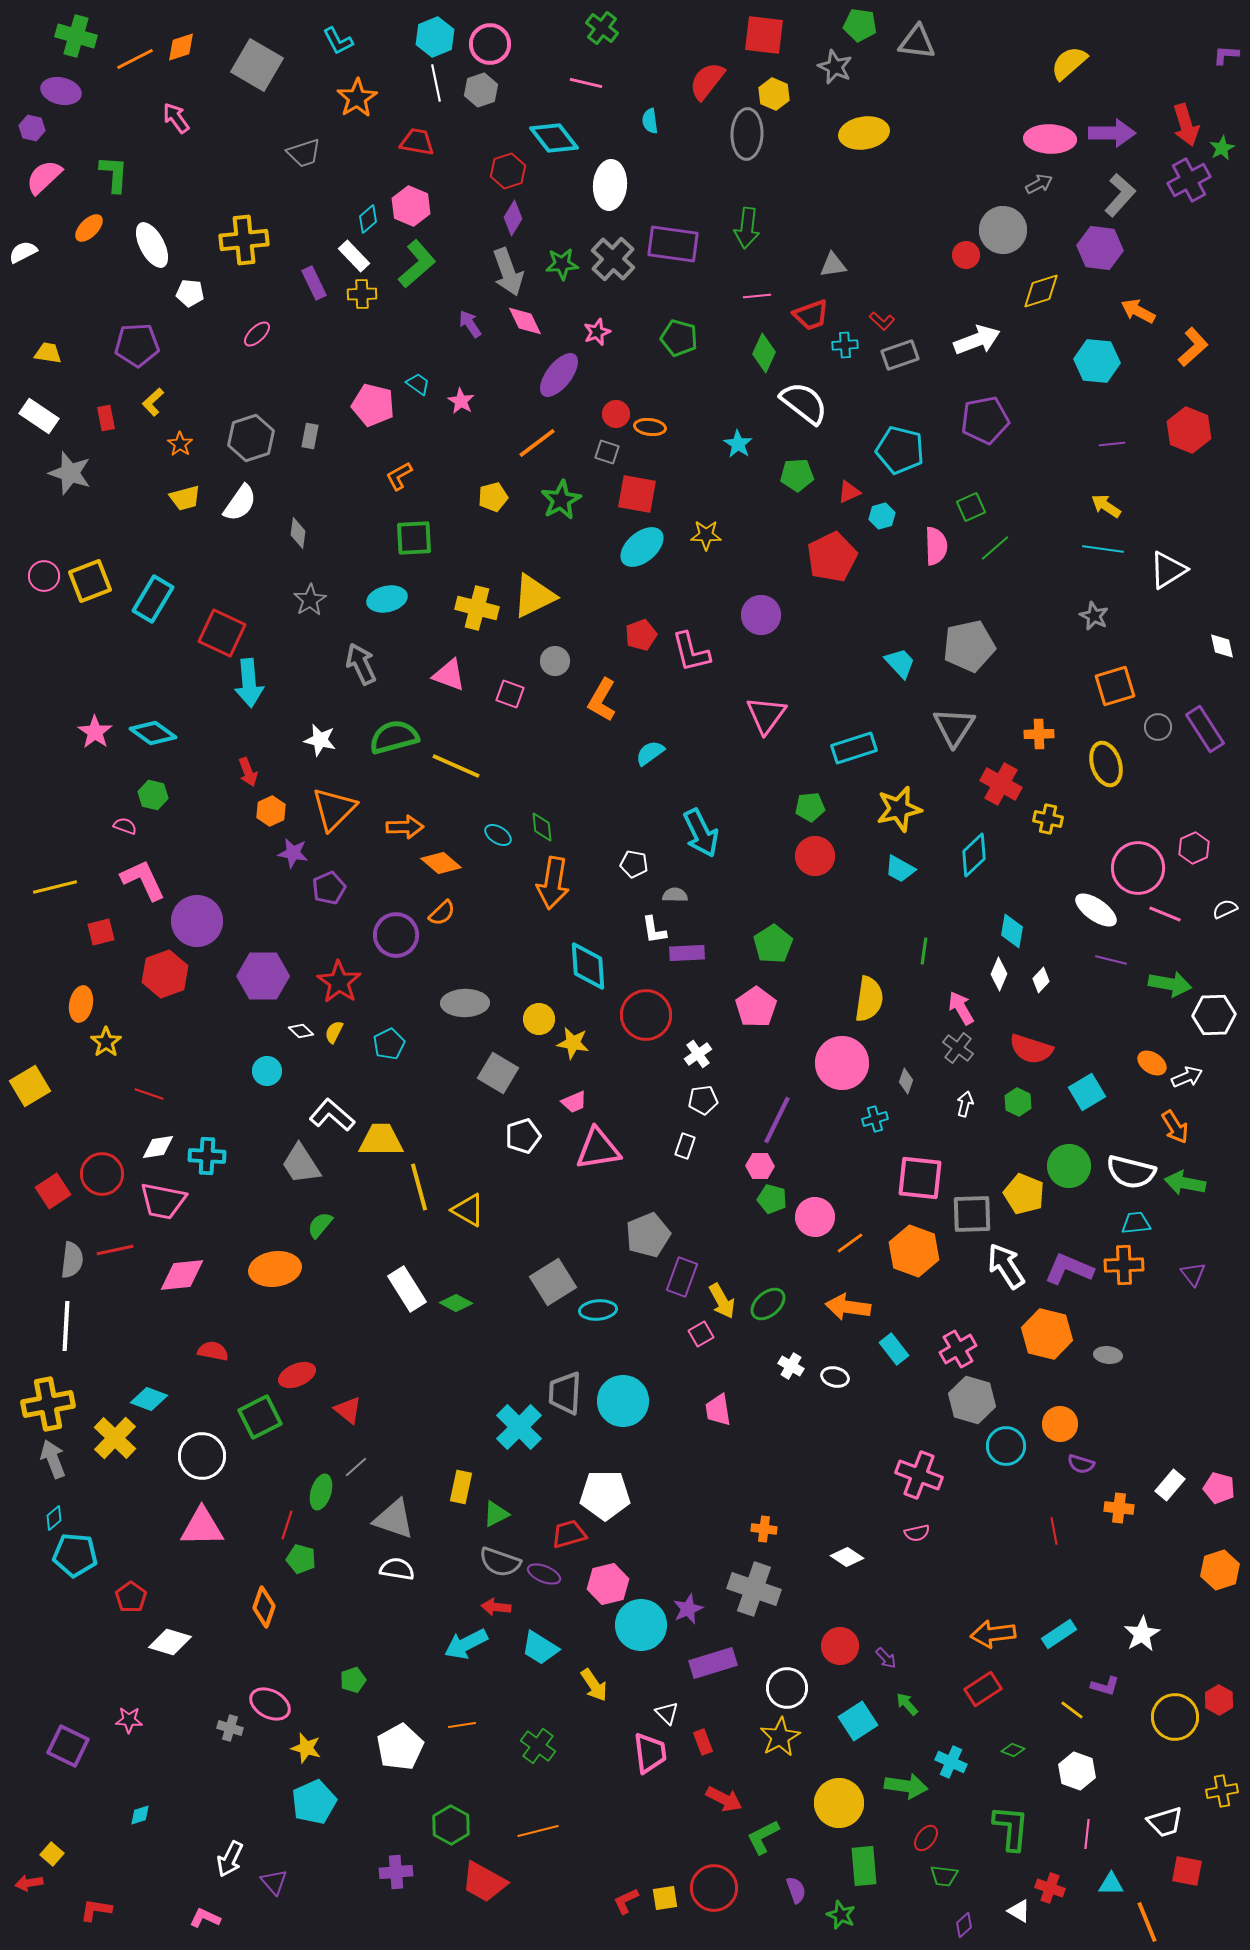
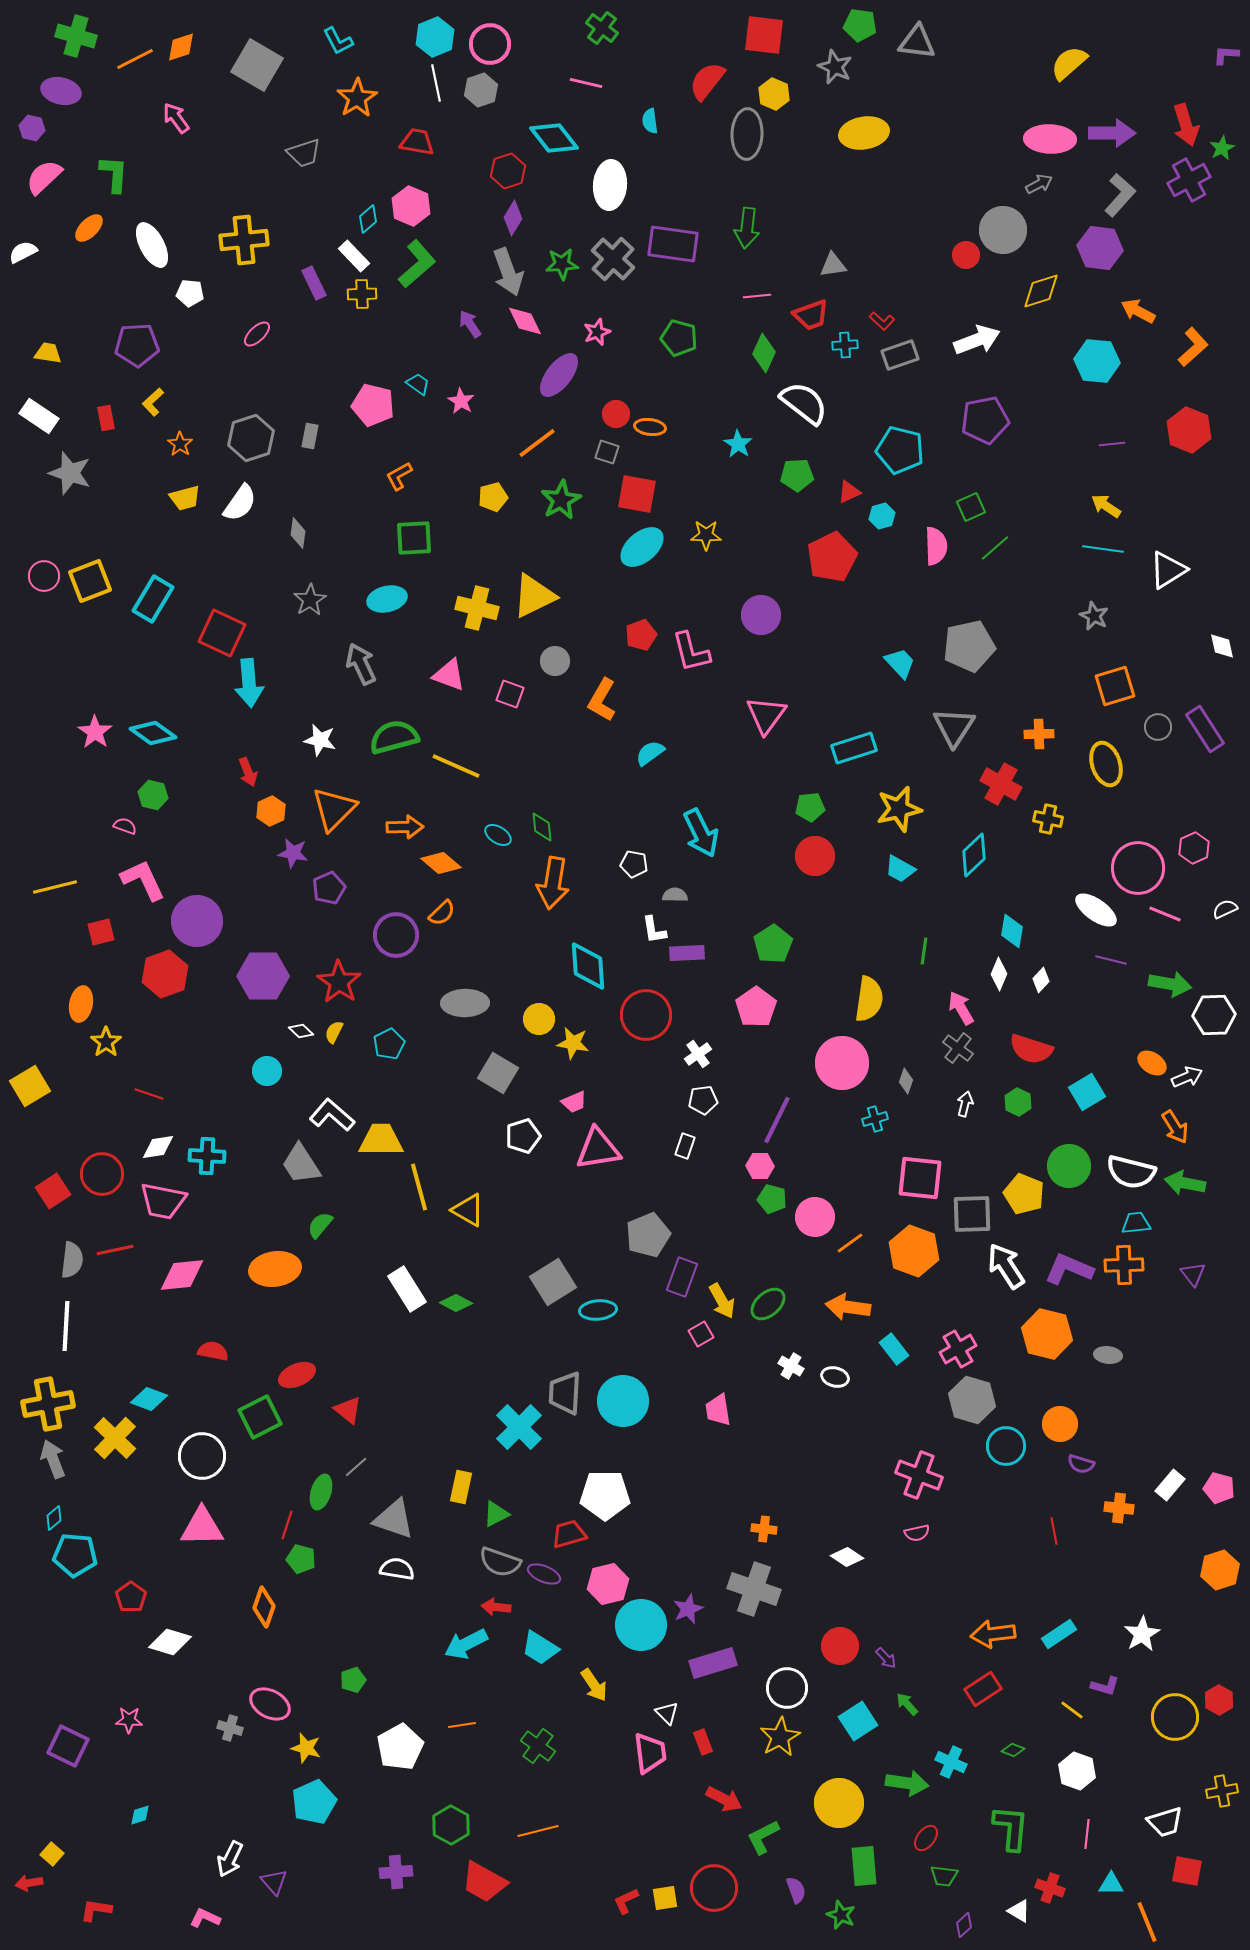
green arrow at (906, 1786): moved 1 px right, 3 px up
